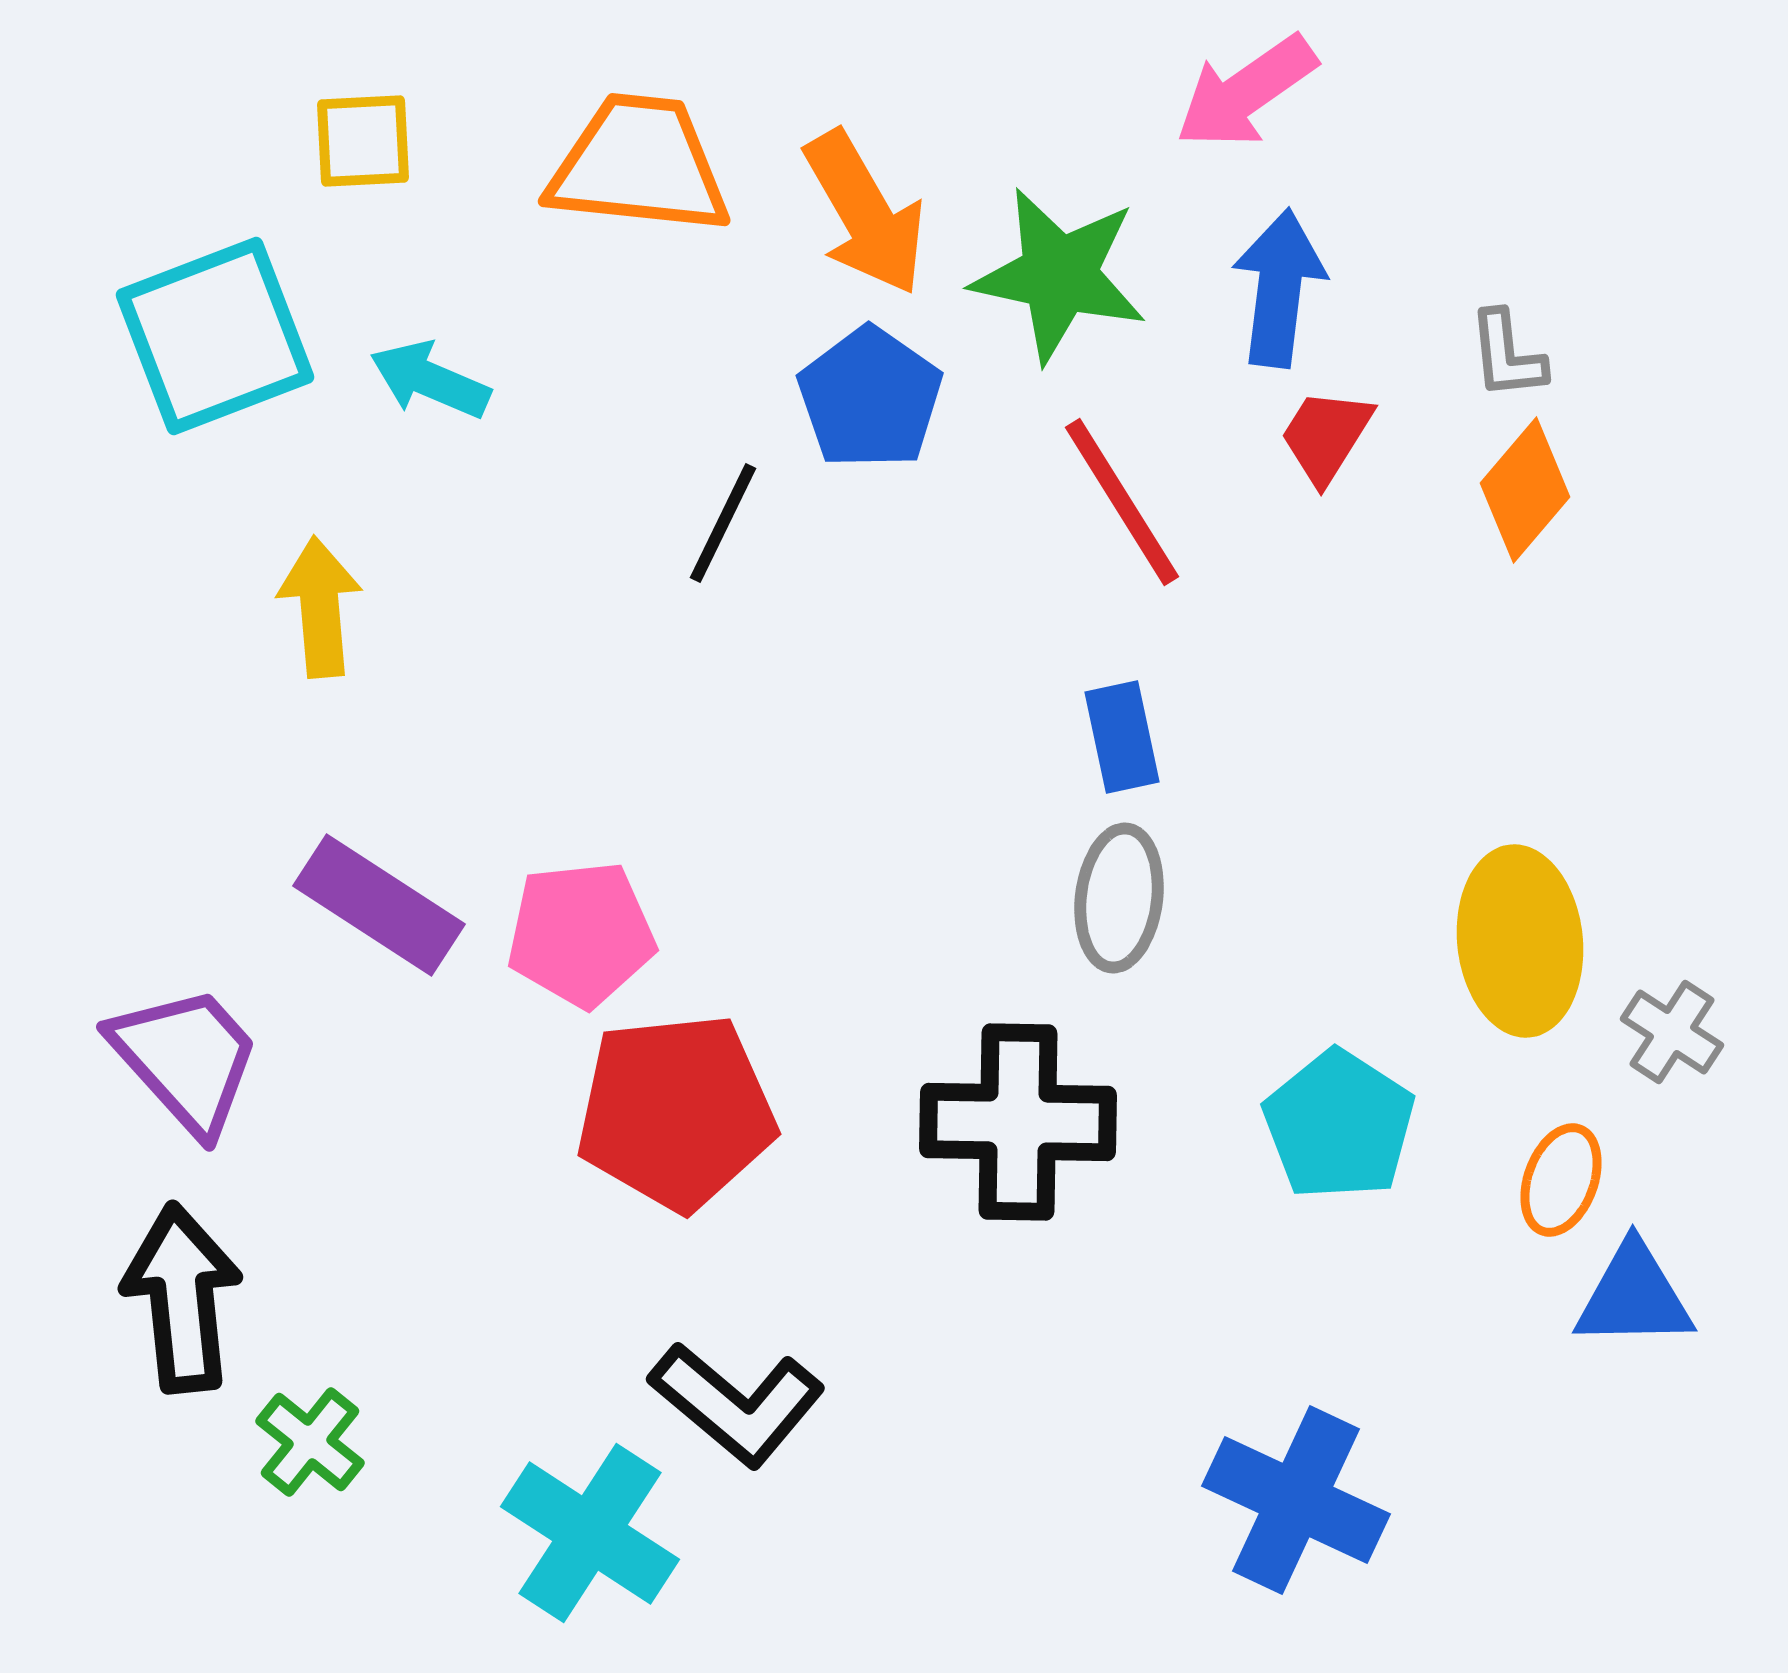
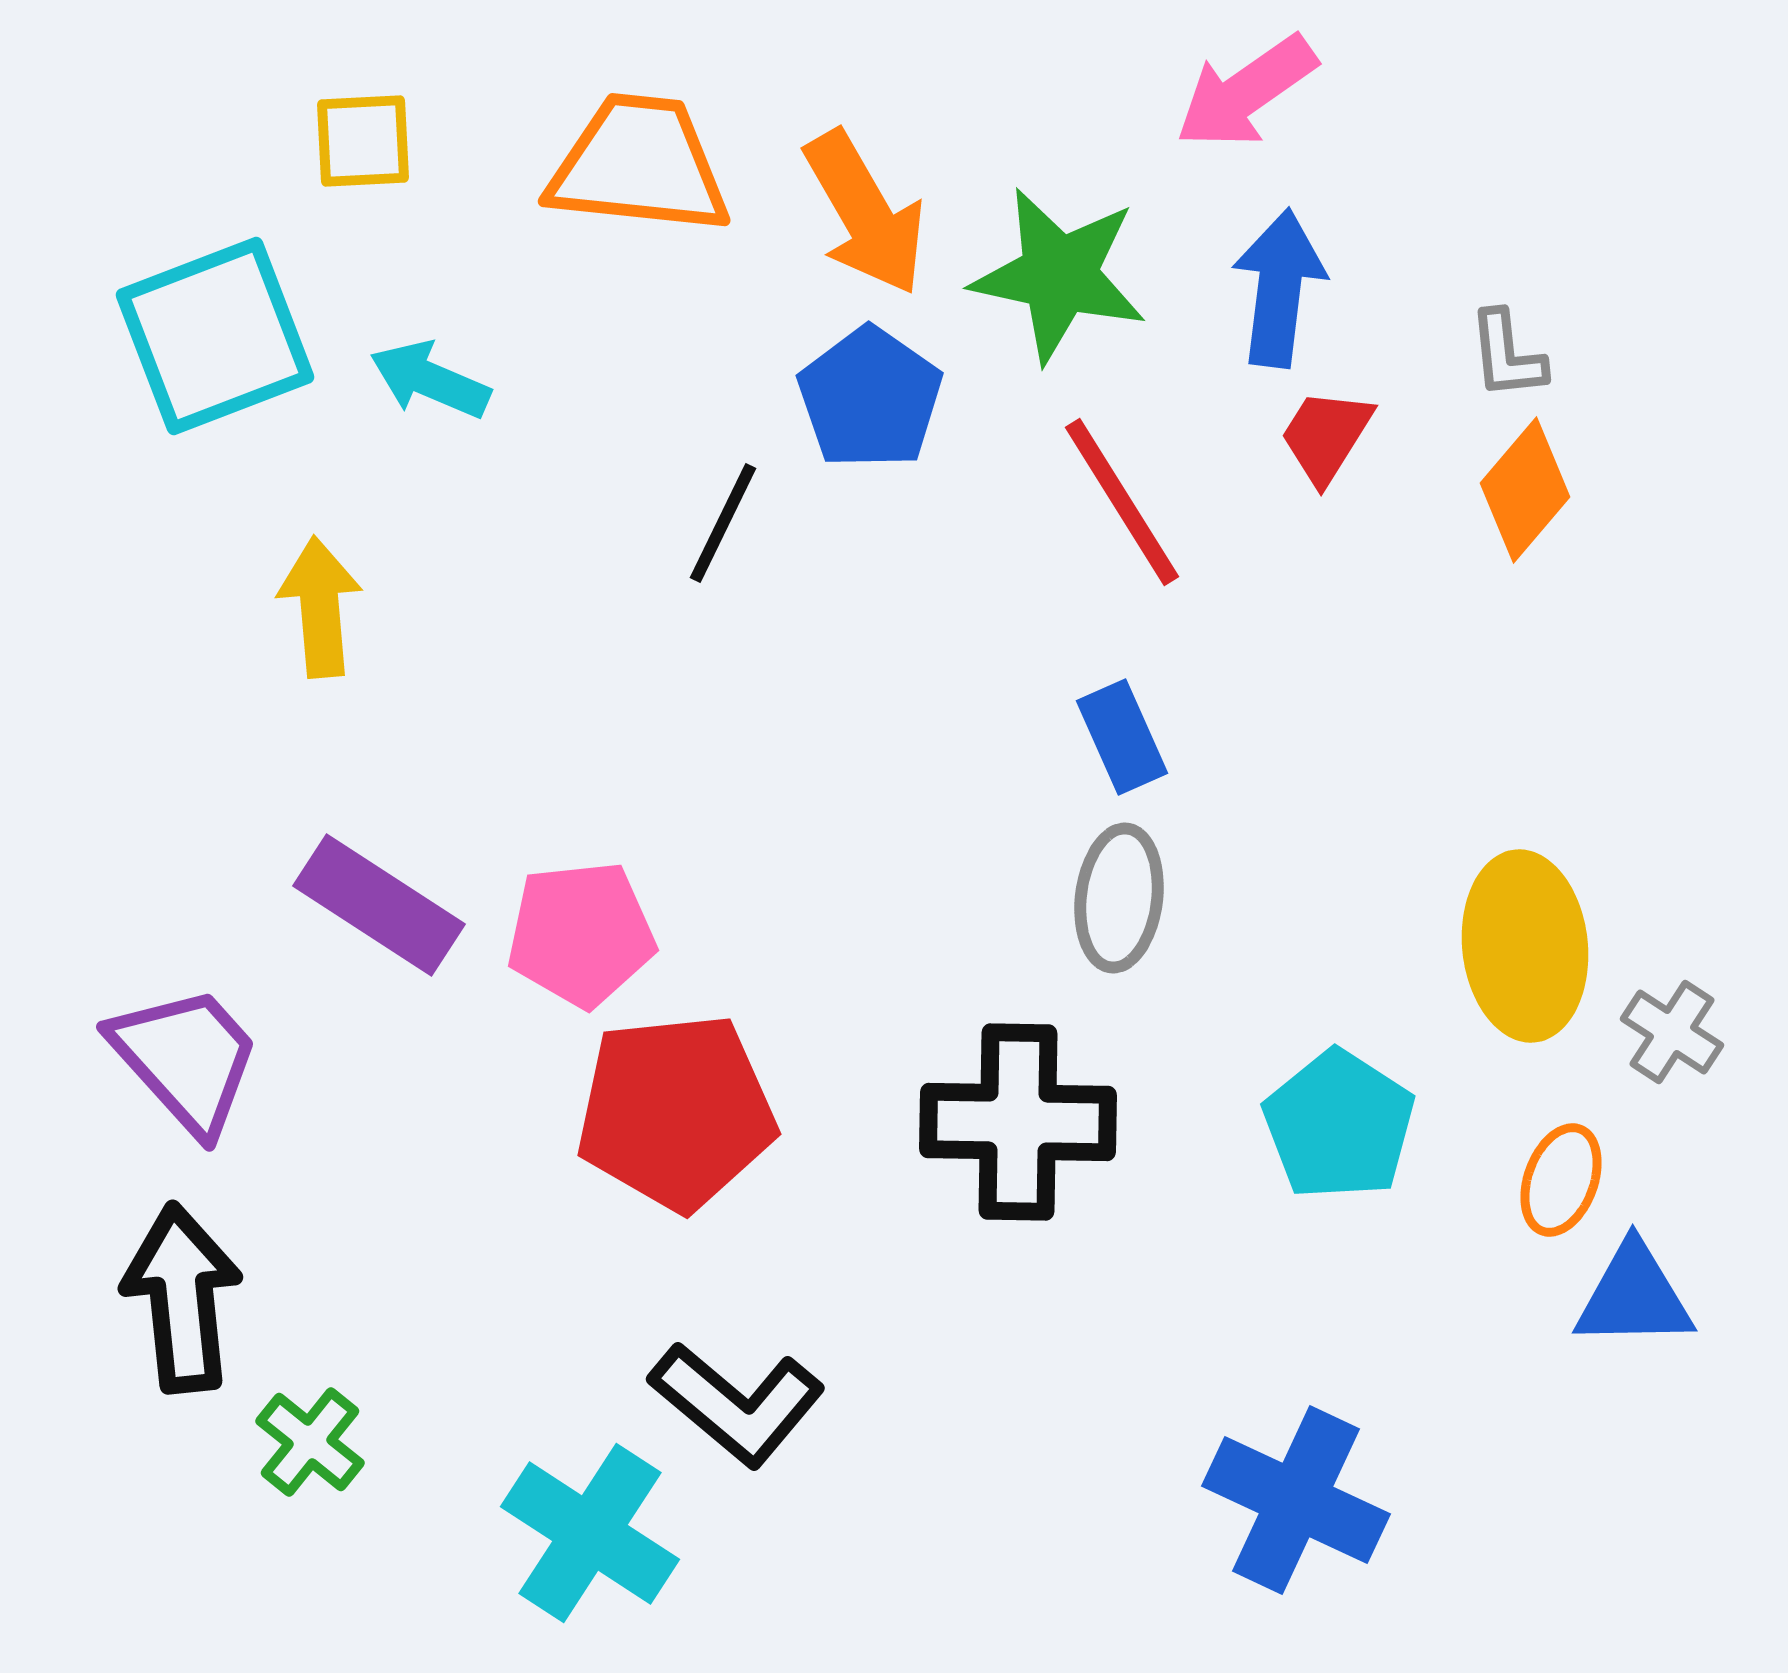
blue rectangle: rotated 12 degrees counterclockwise
yellow ellipse: moved 5 px right, 5 px down
